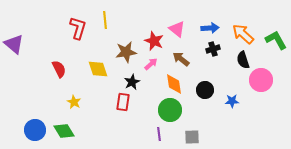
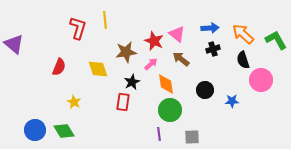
pink triangle: moved 5 px down
red semicircle: moved 2 px up; rotated 48 degrees clockwise
orange diamond: moved 8 px left
